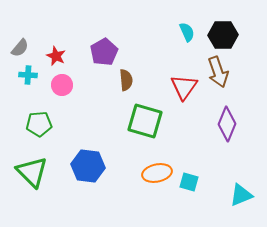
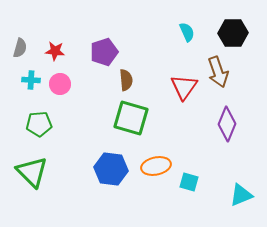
black hexagon: moved 10 px right, 2 px up
gray semicircle: rotated 24 degrees counterclockwise
purple pentagon: rotated 12 degrees clockwise
red star: moved 1 px left, 5 px up; rotated 18 degrees counterclockwise
cyan cross: moved 3 px right, 5 px down
pink circle: moved 2 px left, 1 px up
green square: moved 14 px left, 3 px up
blue hexagon: moved 23 px right, 3 px down
orange ellipse: moved 1 px left, 7 px up
